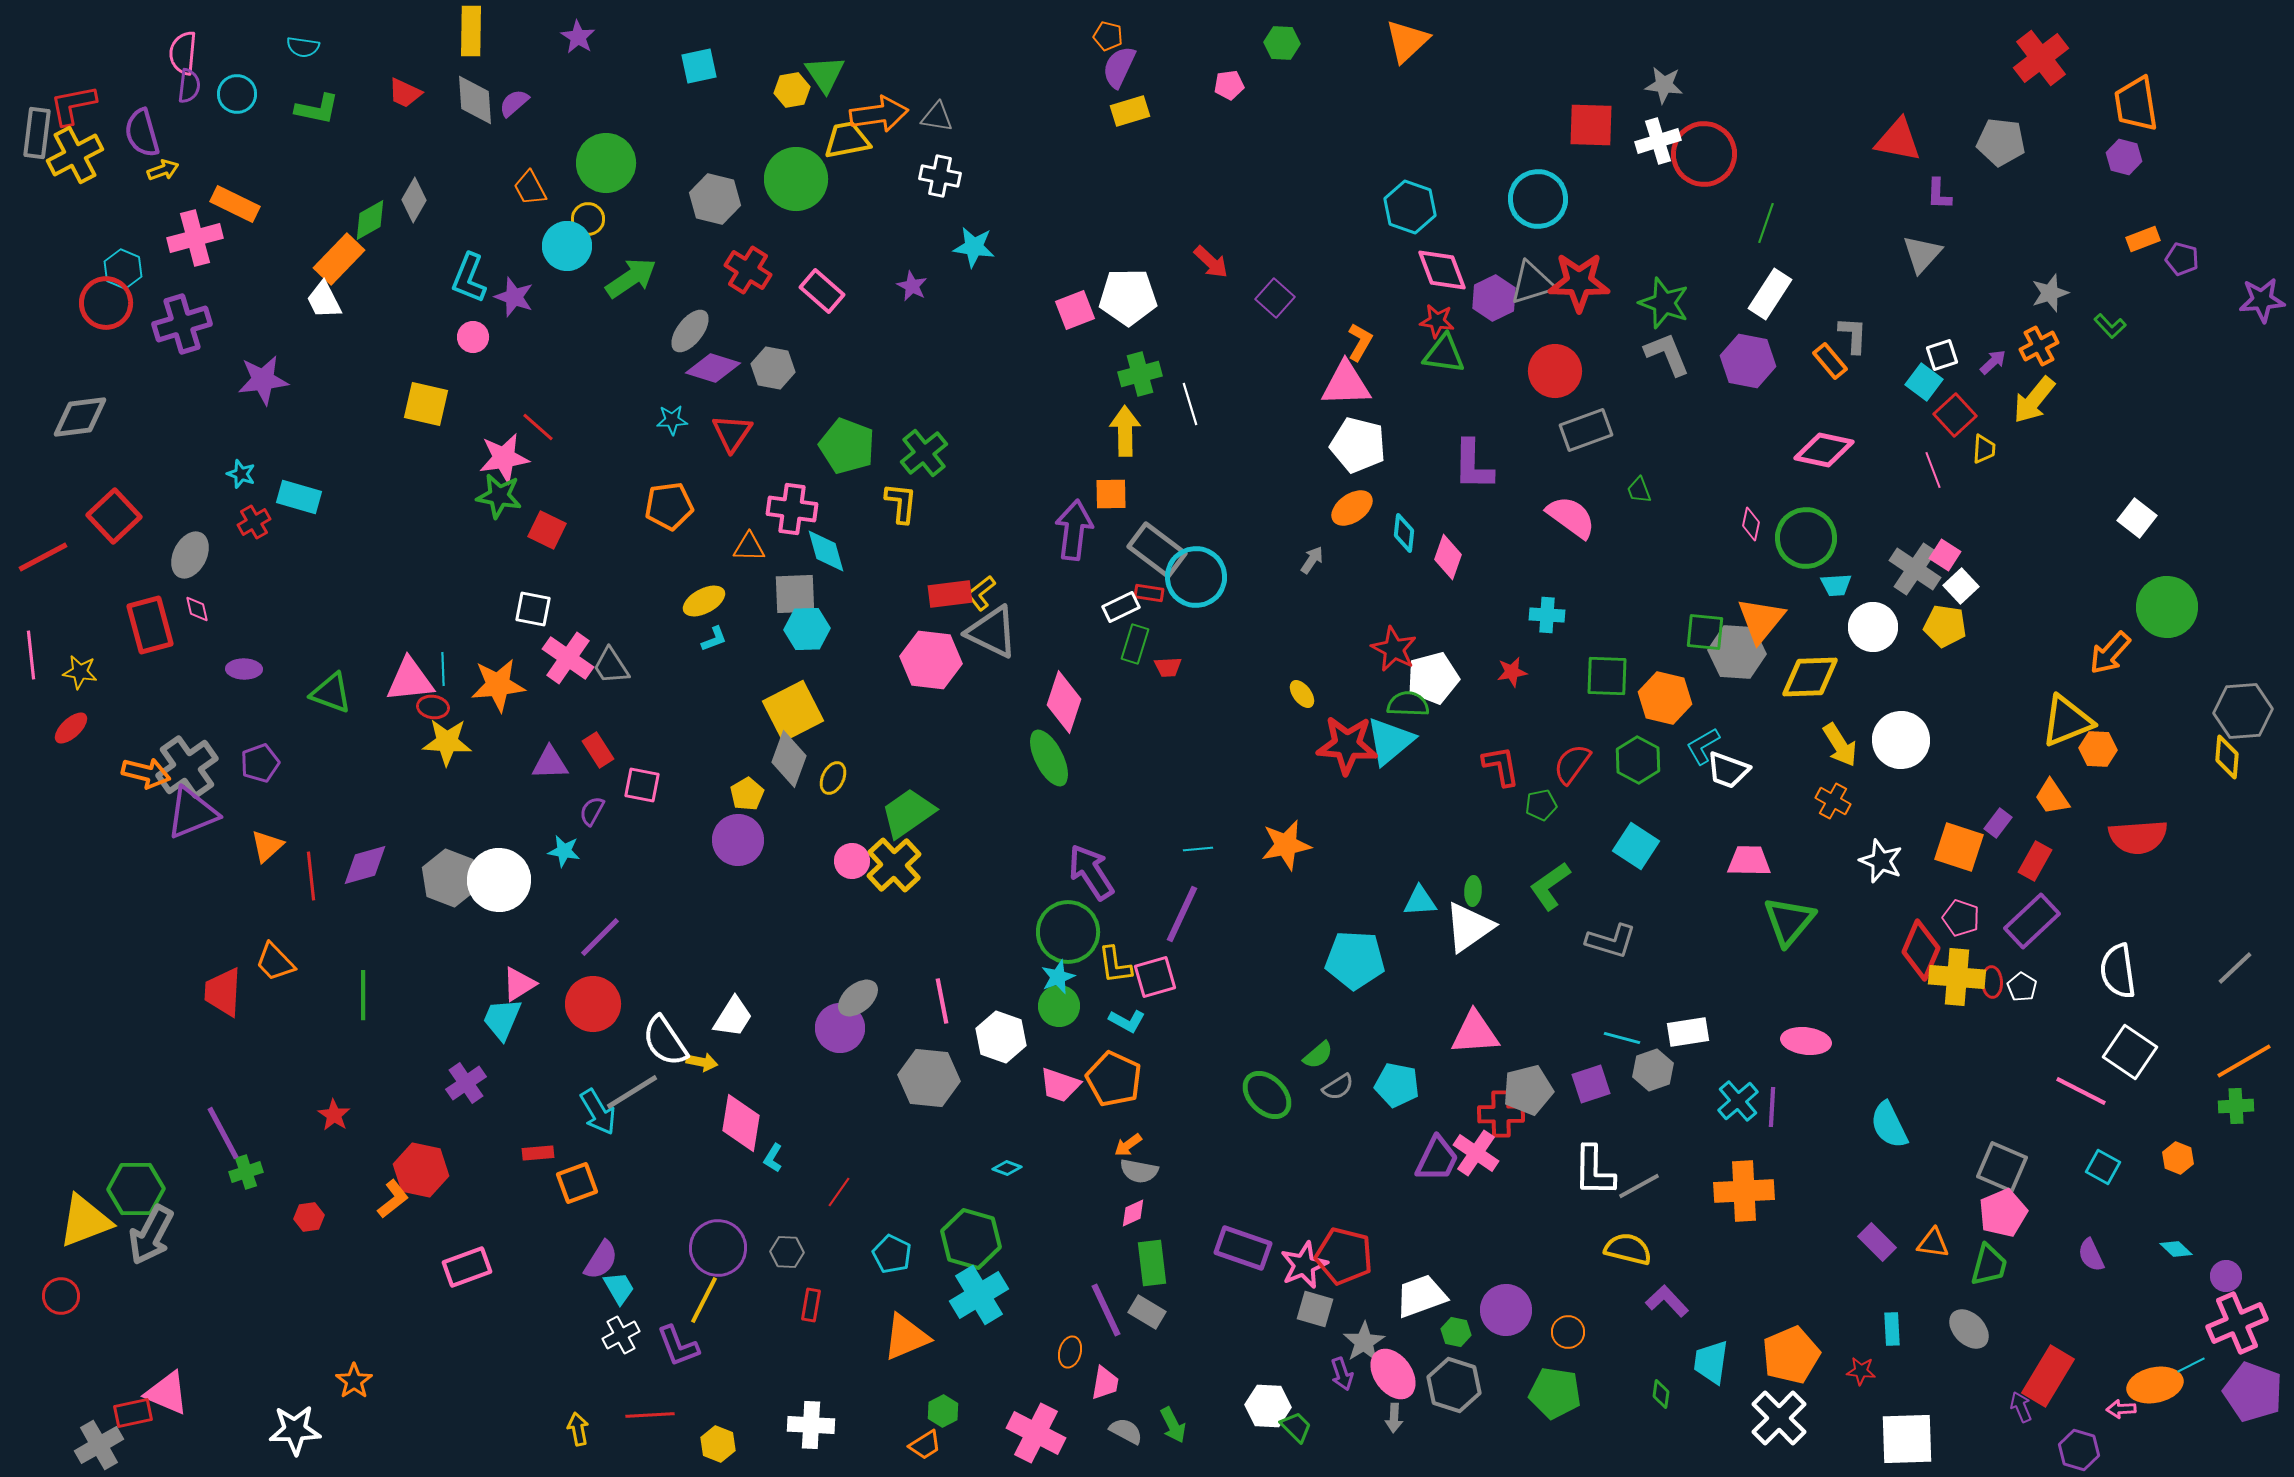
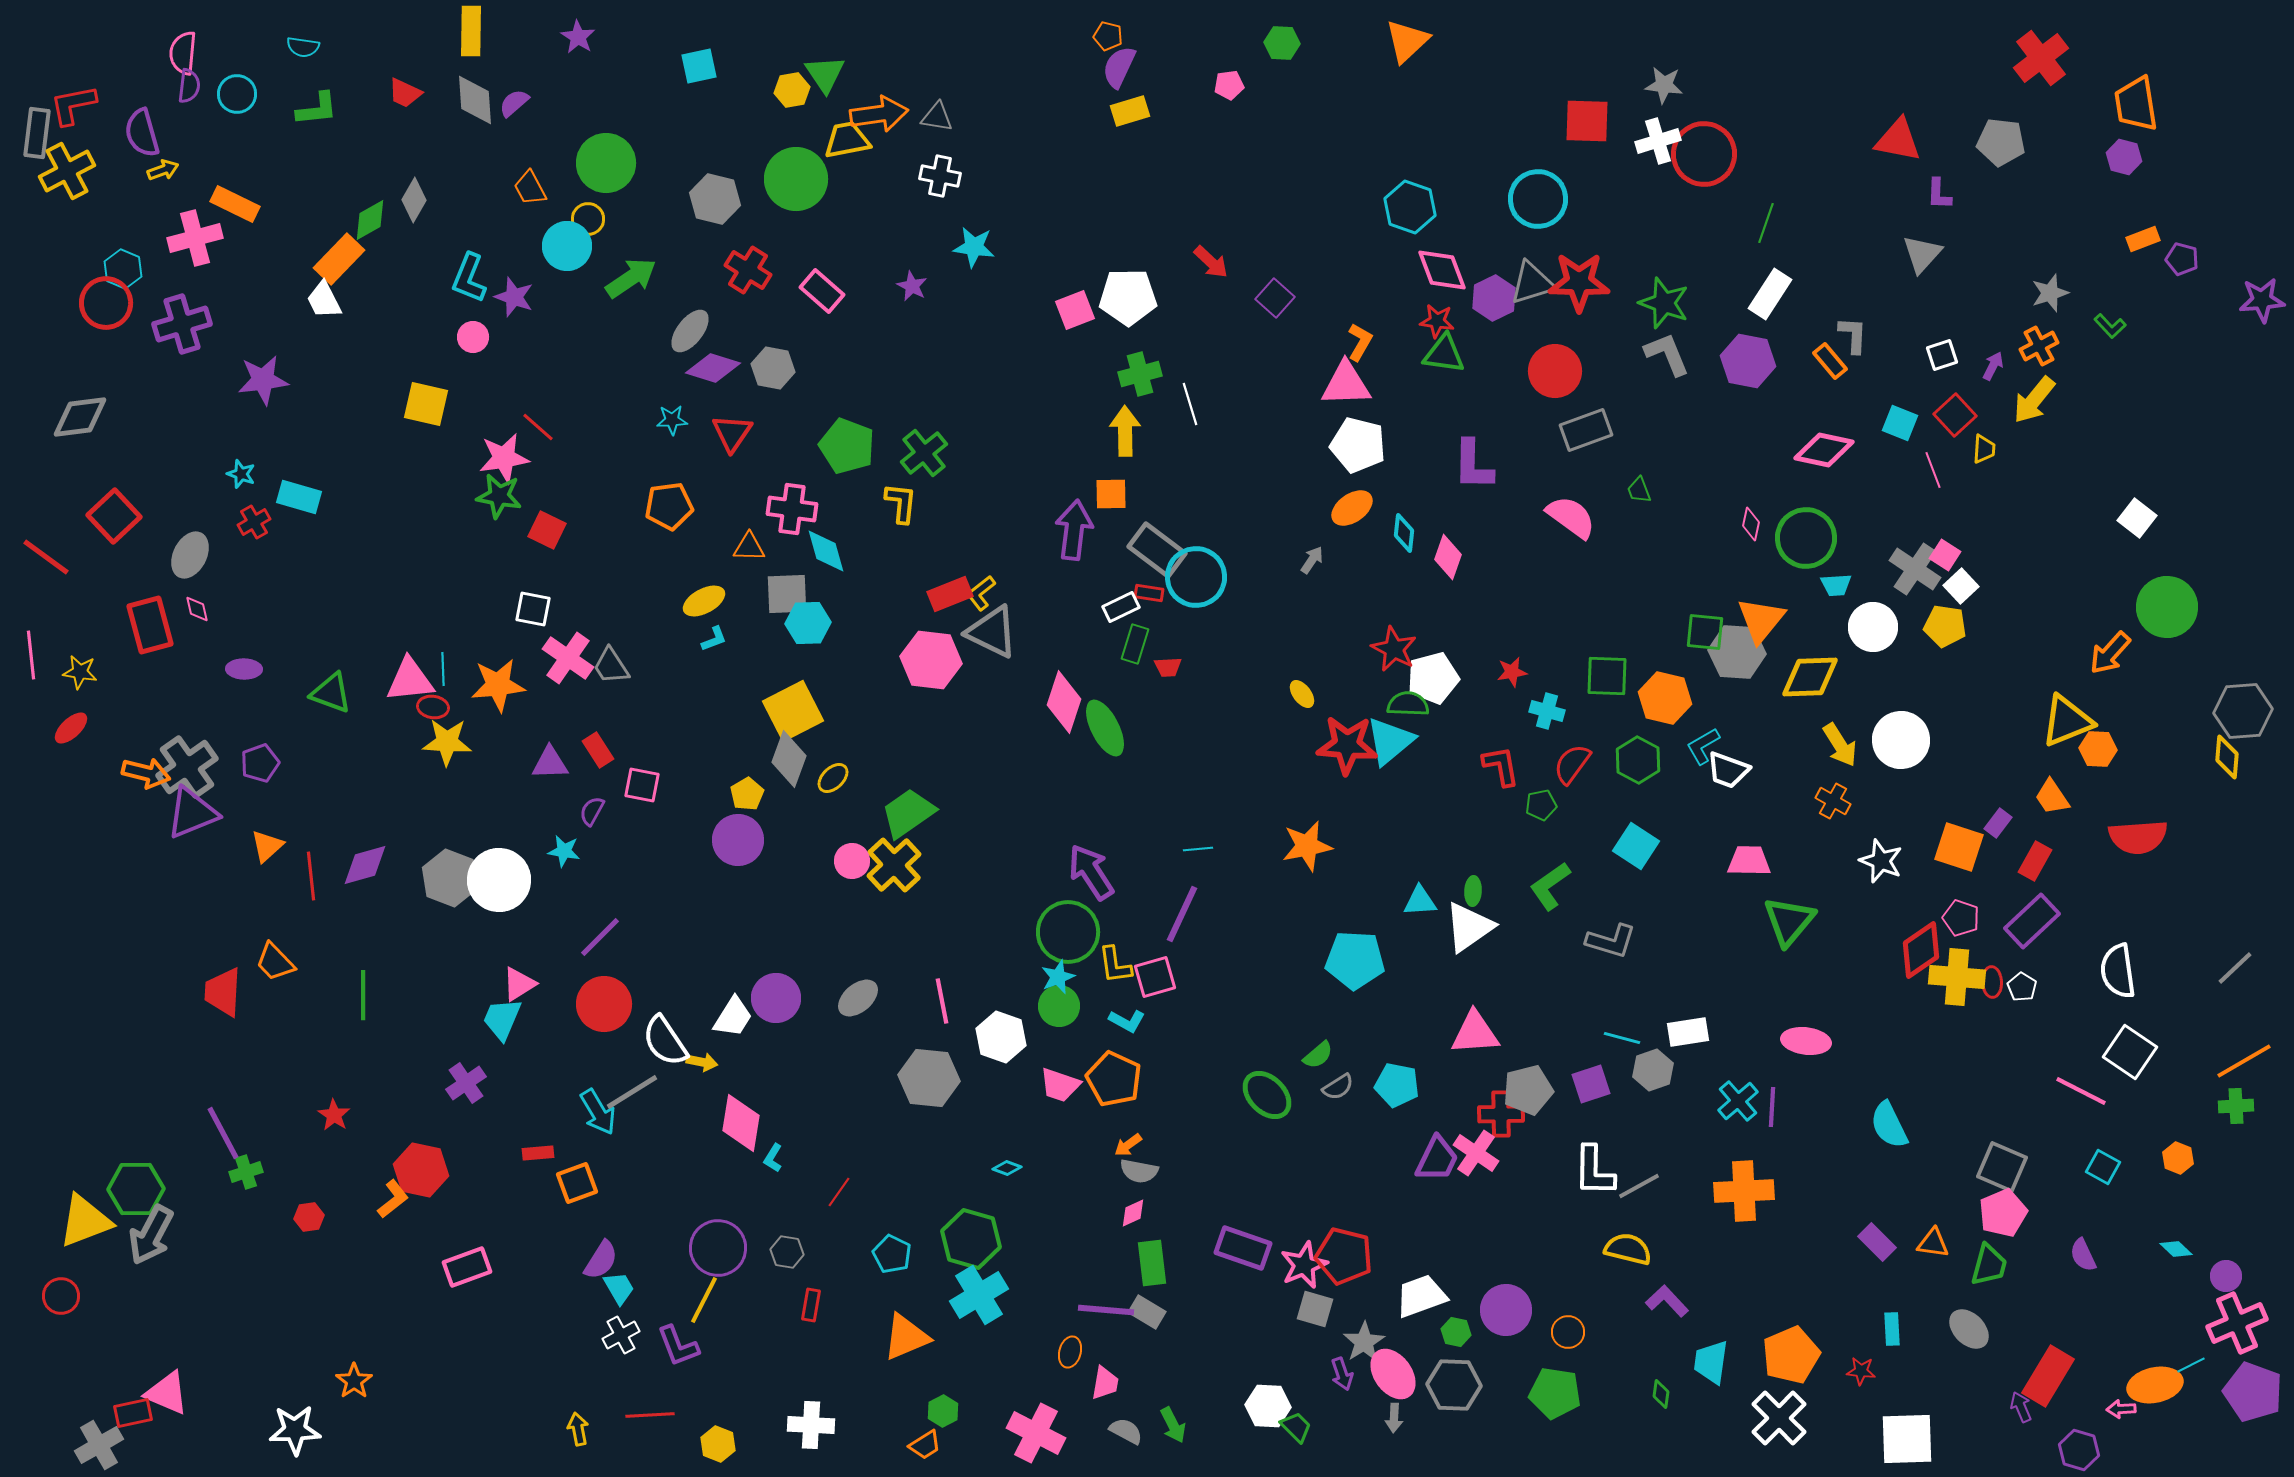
green L-shape at (317, 109): rotated 18 degrees counterclockwise
red square at (1591, 125): moved 4 px left, 4 px up
yellow cross at (75, 155): moved 8 px left, 16 px down
purple arrow at (1993, 362): moved 4 px down; rotated 20 degrees counterclockwise
cyan square at (1924, 382): moved 24 px left, 41 px down; rotated 15 degrees counterclockwise
red line at (43, 557): moved 3 px right; rotated 64 degrees clockwise
gray square at (795, 594): moved 8 px left
red rectangle at (950, 594): rotated 15 degrees counterclockwise
cyan cross at (1547, 615): moved 96 px down; rotated 12 degrees clockwise
cyan hexagon at (807, 629): moved 1 px right, 6 px up
green ellipse at (1049, 758): moved 56 px right, 30 px up
yellow ellipse at (833, 778): rotated 20 degrees clockwise
orange star at (1286, 845): moved 21 px right, 1 px down
red diamond at (1921, 950): rotated 32 degrees clockwise
red circle at (593, 1004): moved 11 px right
purple circle at (840, 1028): moved 64 px left, 30 px up
gray hexagon at (787, 1252): rotated 8 degrees clockwise
purple semicircle at (2091, 1255): moved 8 px left
purple line at (1106, 1310): rotated 60 degrees counterclockwise
gray hexagon at (1454, 1385): rotated 16 degrees counterclockwise
